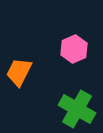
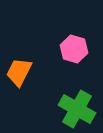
pink hexagon: rotated 20 degrees counterclockwise
